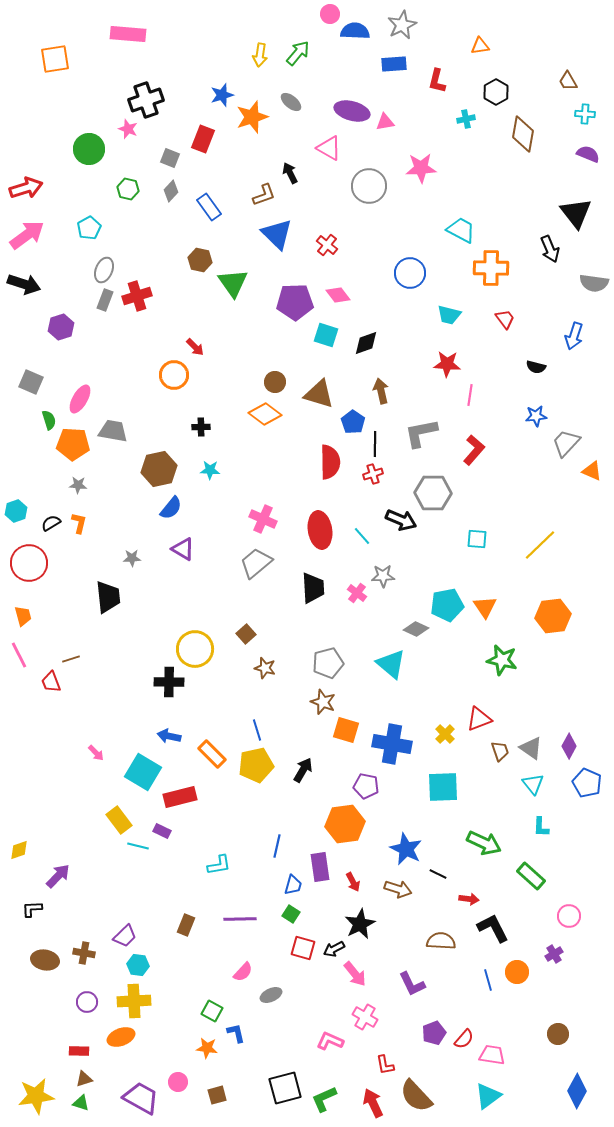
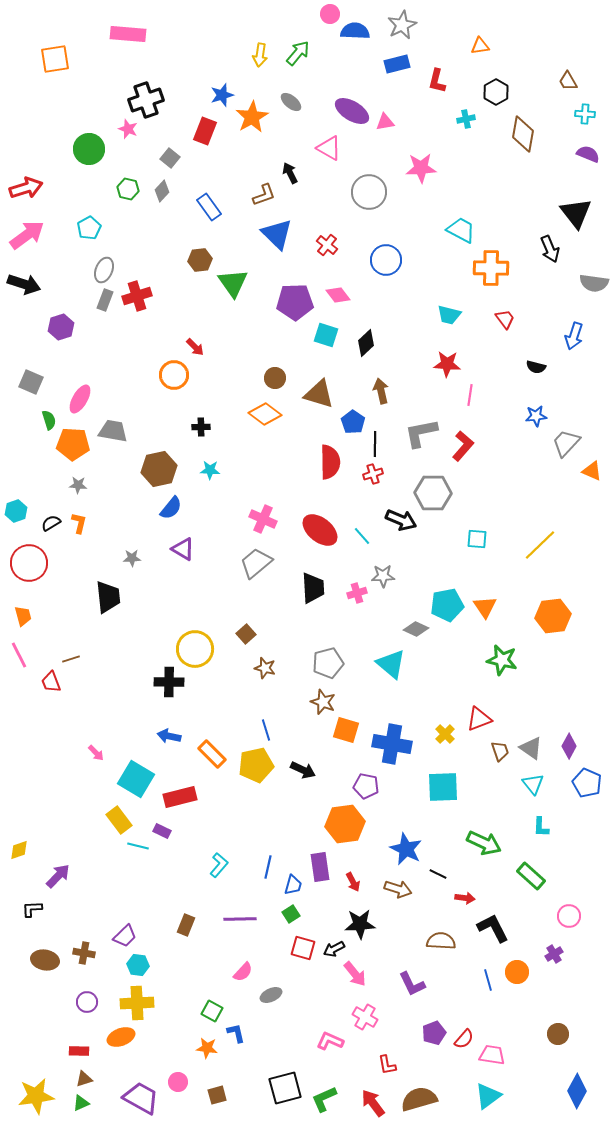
blue rectangle at (394, 64): moved 3 px right; rotated 10 degrees counterclockwise
purple ellipse at (352, 111): rotated 16 degrees clockwise
orange star at (252, 117): rotated 12 degrees counterclockwise
red rectangle at (203, 139): moved 2 px right, 8 px up
gray square at (170, 158): rotated 18 degrees clockwise
gray circle at (369, 186): moved 6 px down
gray diamond at (171, 191): moved 9 px left
brown hexagon at (200, 260): rotated 20 degrees counterclockwise
blue circle at (410, 273): moved 24 px left, 13 px up
black diamond at (366, 343): rotated 24 degrees counterclockwise
brown circle at (275, 382): moved 4 px up
red L-shape at (474, 450): moved 11 px left, 4 px up
red ellipse at (320, 530): rotated 42 degrees counterclockwise
pink cross at (357, 593): rotated 36 degrees clockwise
blue line at (257, 730): moved 9 px right
black arrow at (303, 770): rotated 85 degrees clockwise
cyan square at (143, 772): moved 7 px left, 7 px down
blue line at (277, 846): moved 9 px left, 21 px down
cyan L-shape at (219, 865): rotated 40 degrees counterclockwise
red arrow at (469, 899): moved 4 px left, 1 px up
green square at (291, 914): rotated 24 degrees clockwise
black star at (360, 924): rotated 24 degrees clockwise
yellow cross at (134, 1001): moved 3 px right, 2 px down
red L-shape at (385, 1065): moved 2 px right
brown semicircle at (416, 1096): moved 3 px right, 3 px down; rotated 117 degrees clockwise
green triangle at (81, 1103): rotated 42 degrees counterclockwise
red arrow at (373, 1103): rotated 12 degrees counterclockwise
